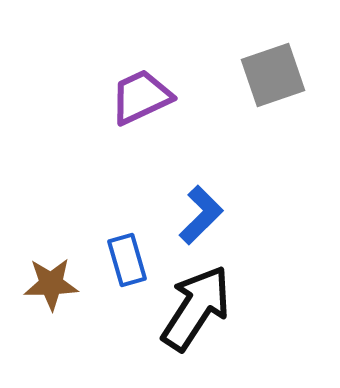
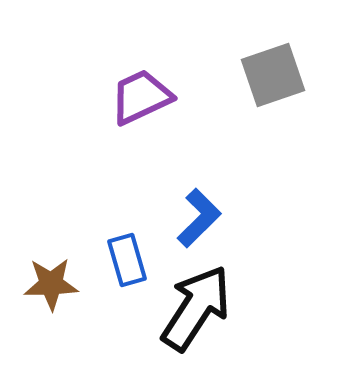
blue L-shape: moved 2 px left, 3 px down
